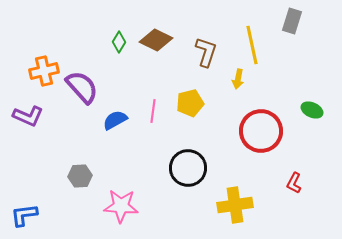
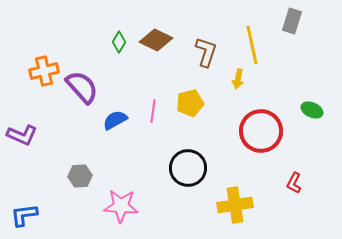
purple L-shape: moved 6 px left, 19 px down
